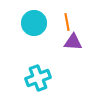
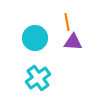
cyan circle: moved 1 px right, 15 px down
cyan cross: rotated 15 degrees counterclockwise
